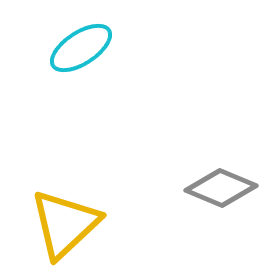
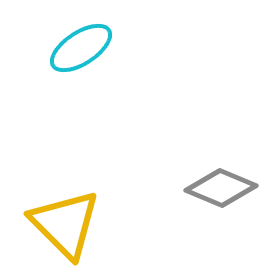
yellow triangle: rotated 32 degrees counterclockwise
